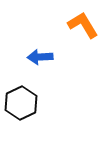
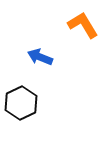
blue arrow: rotated 25 degrees clockwise
